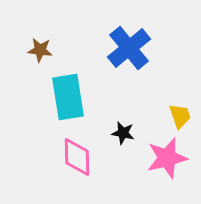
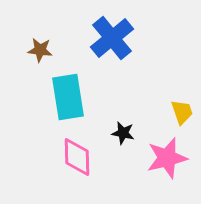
blue cross: moved 17 px left, 10 px up
yellow trapezoid: moved 2 px right, 4 px up
